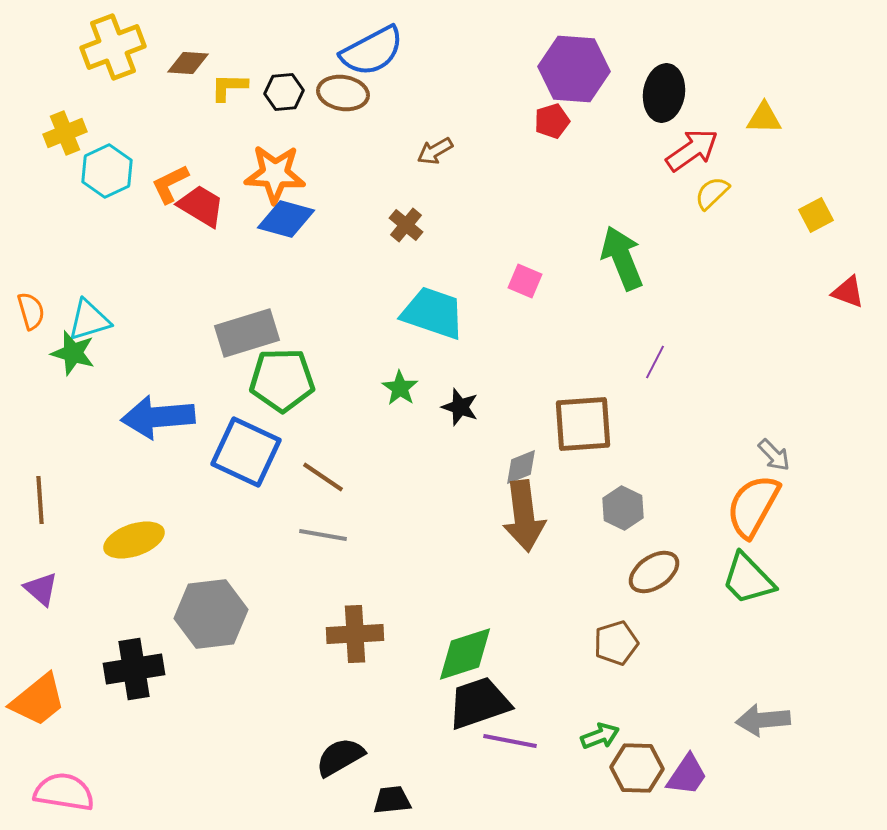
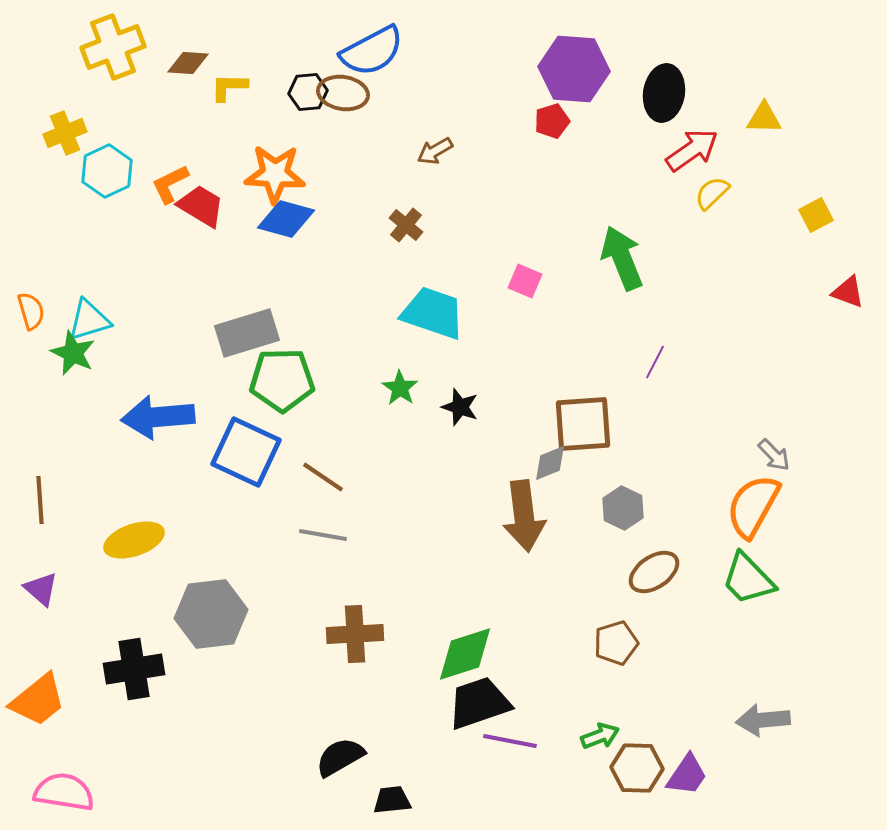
black hexagon at (284, 92): moved 24 px right
green star at (73, 353): rotated 9 degrees clockwise
gray diamond at (521, 467): moved 29 px right, 4 px up
